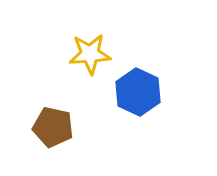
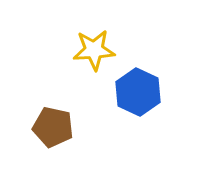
yellow star: moved 4 px right, 4 px up
